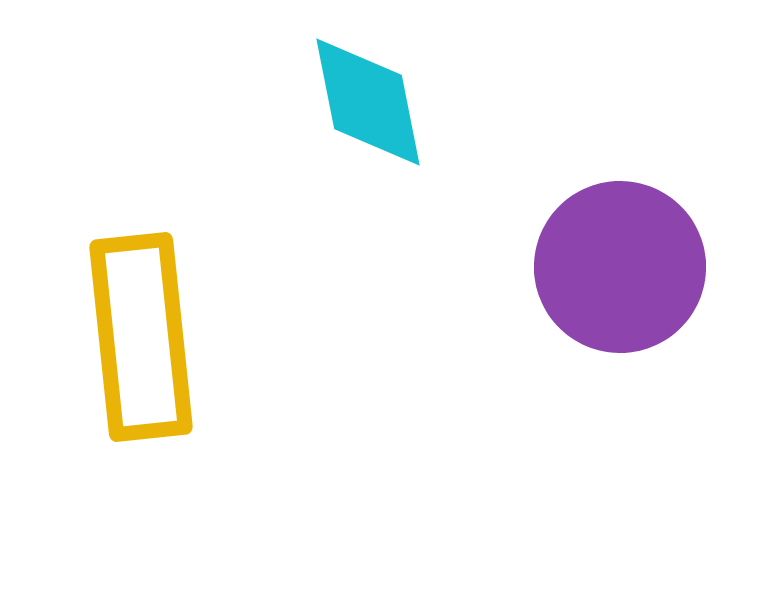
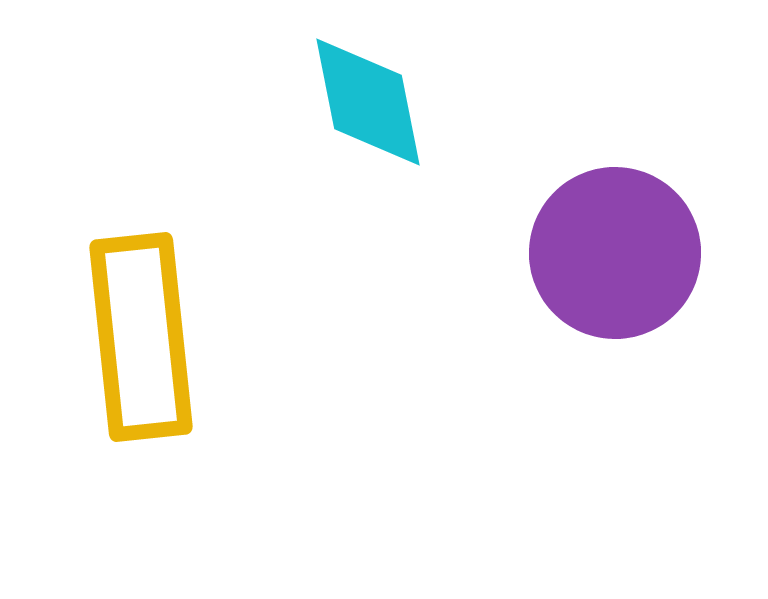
purple circle: moved 5 px left, 14 px up
